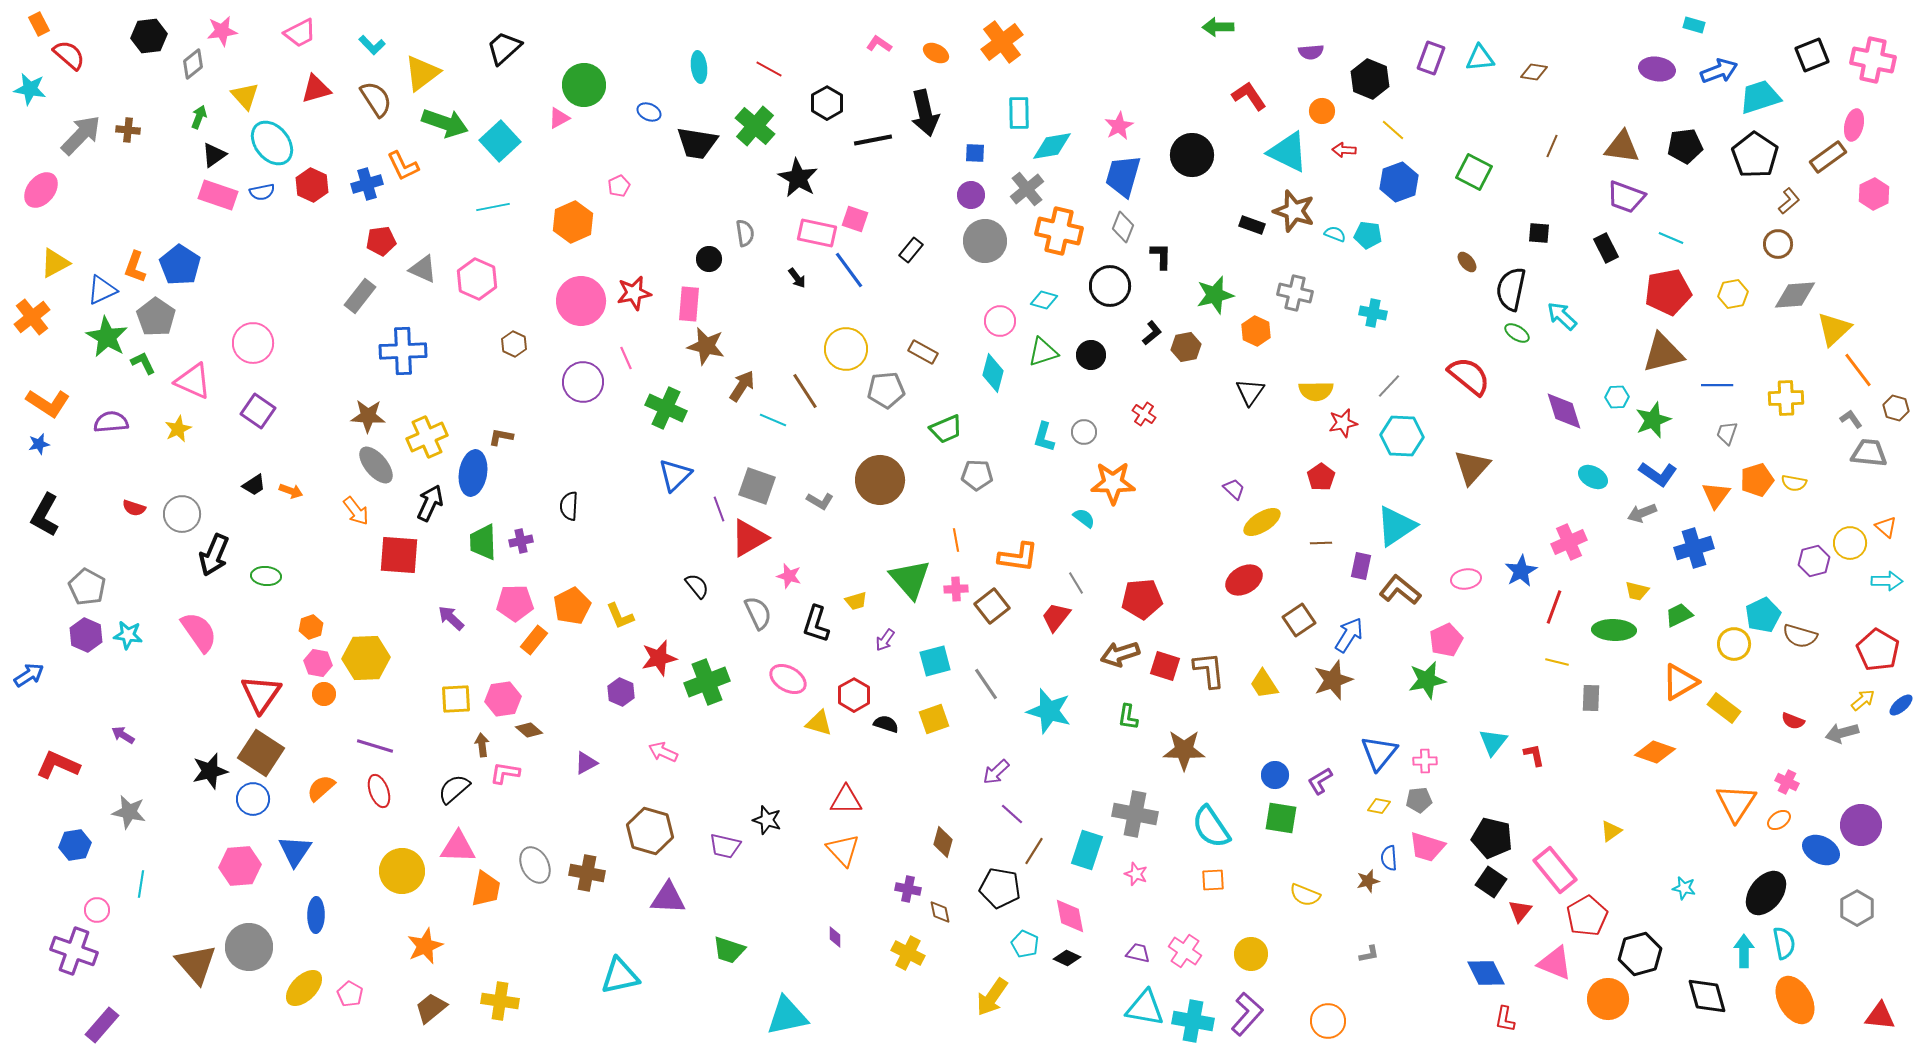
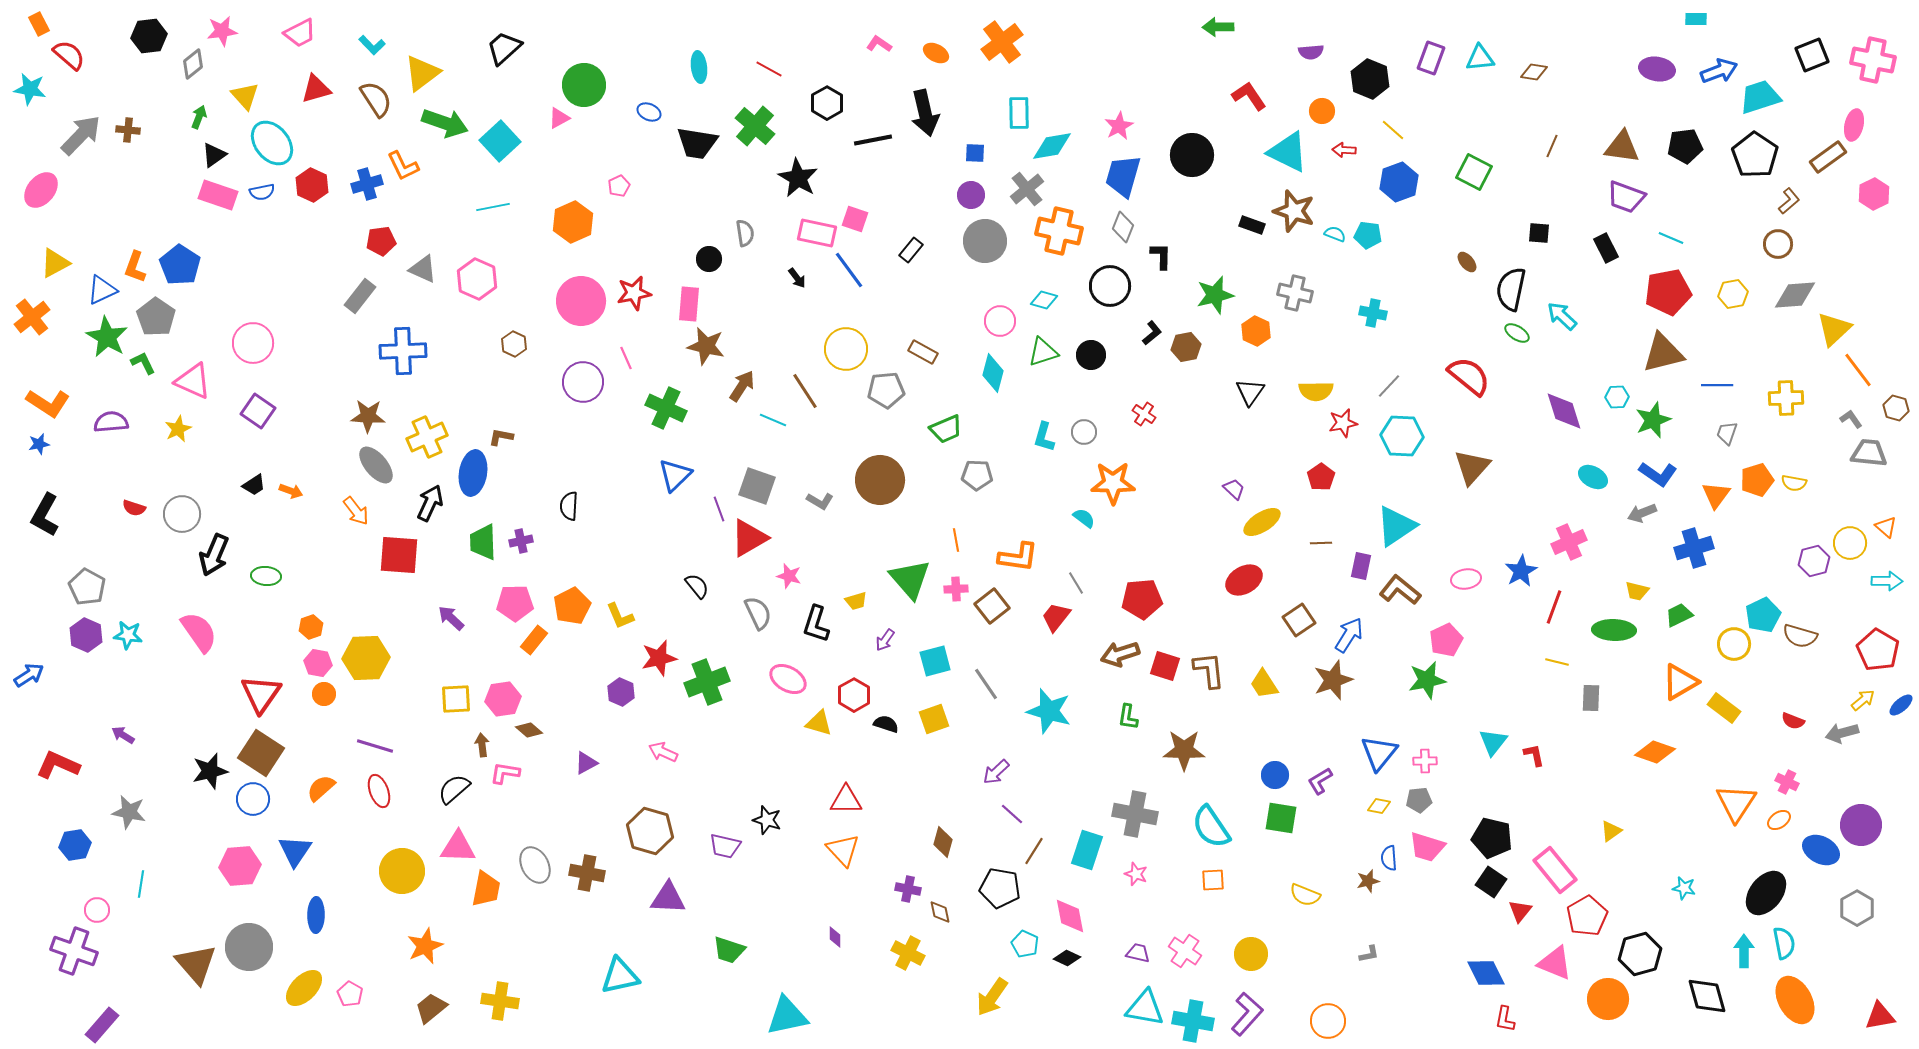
cyan rectangle at (1694, 25): moved 2 px right, 6 px up; rotated 15 degrees counterclockwise
red triangle at (1880, 1016): rotated 16 degrees counterclockwise
